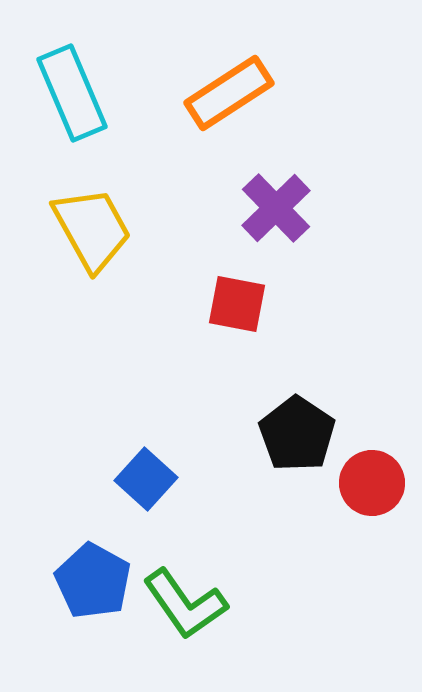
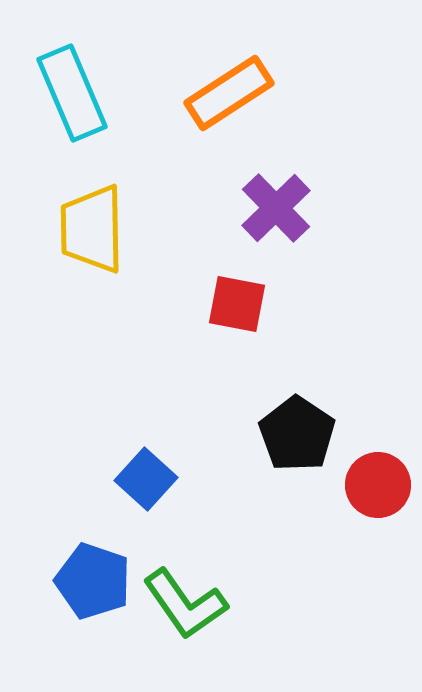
yellow trapezoid: rotated 152 degrees counterclockwise
red circle: moved 6 px right, 2 px down
blue pentagon: rotated 10 degrees counterclockwise
